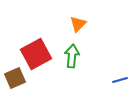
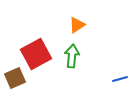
orange triangle: moved 1 px left, 1 px down; rotated 12 degrees clockwise
blue line: moved 1 px up
